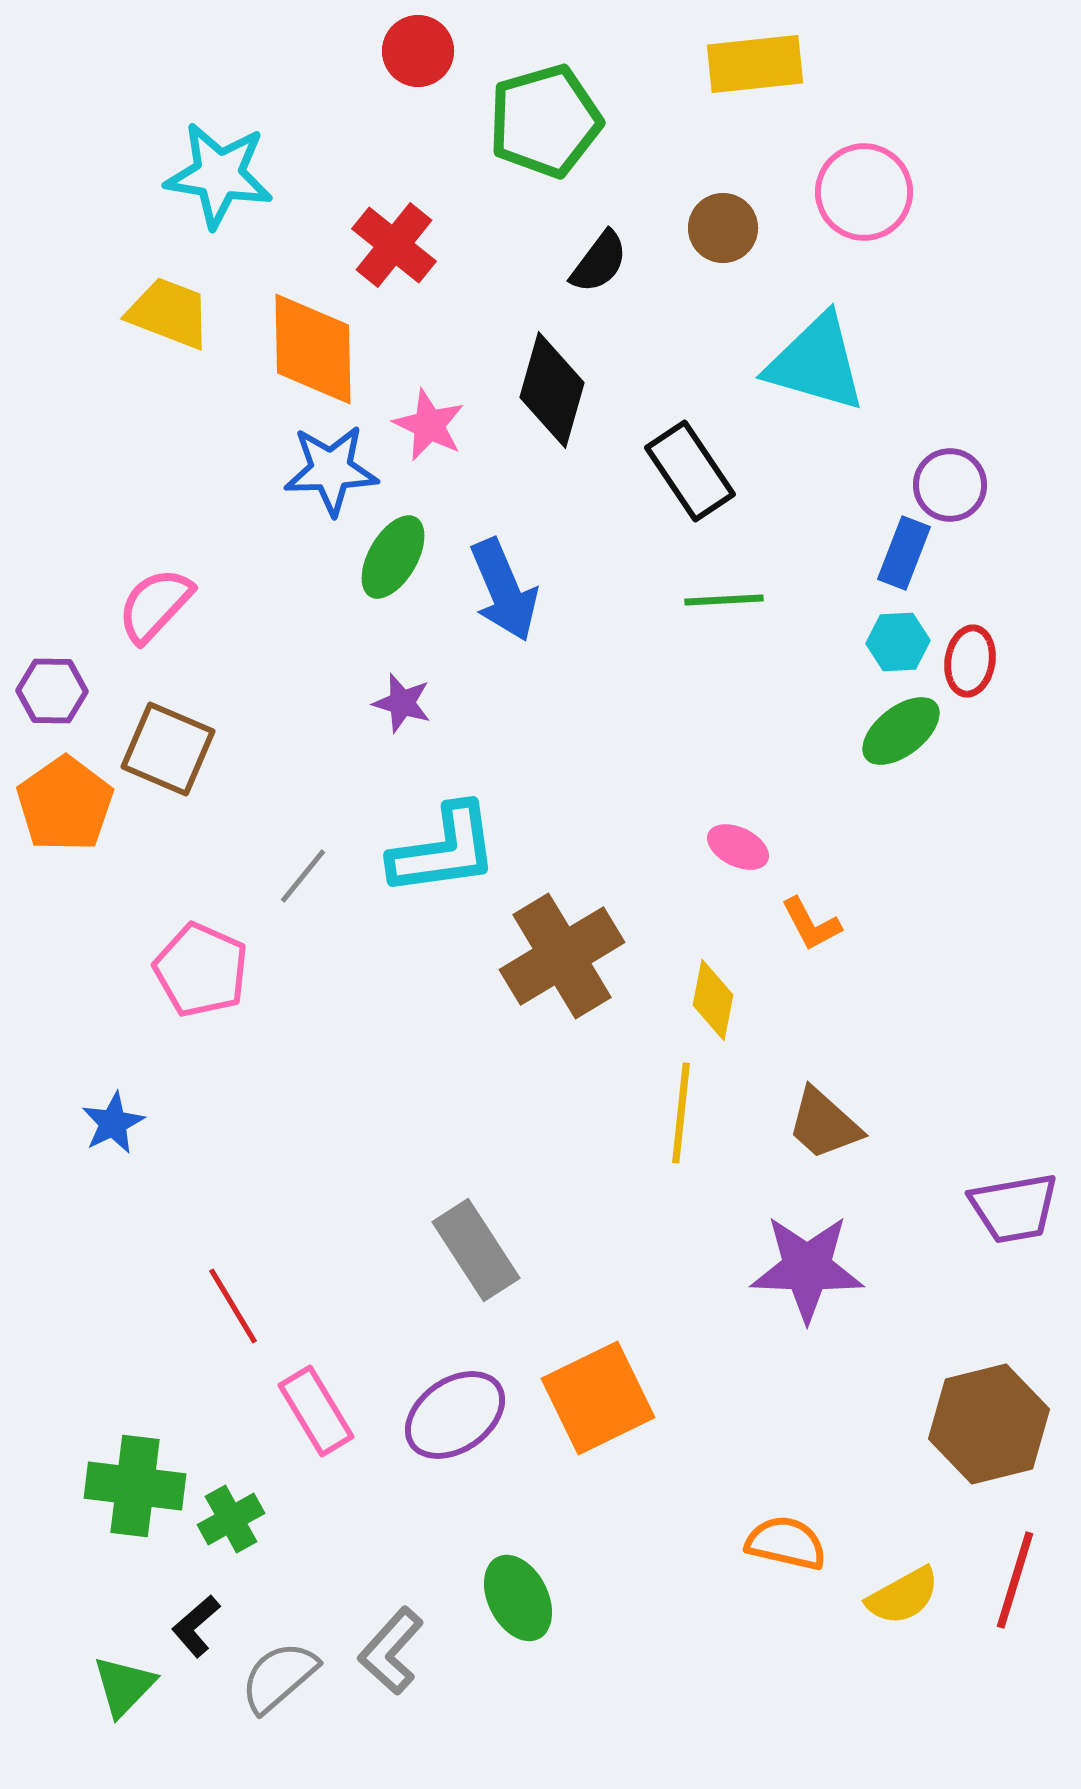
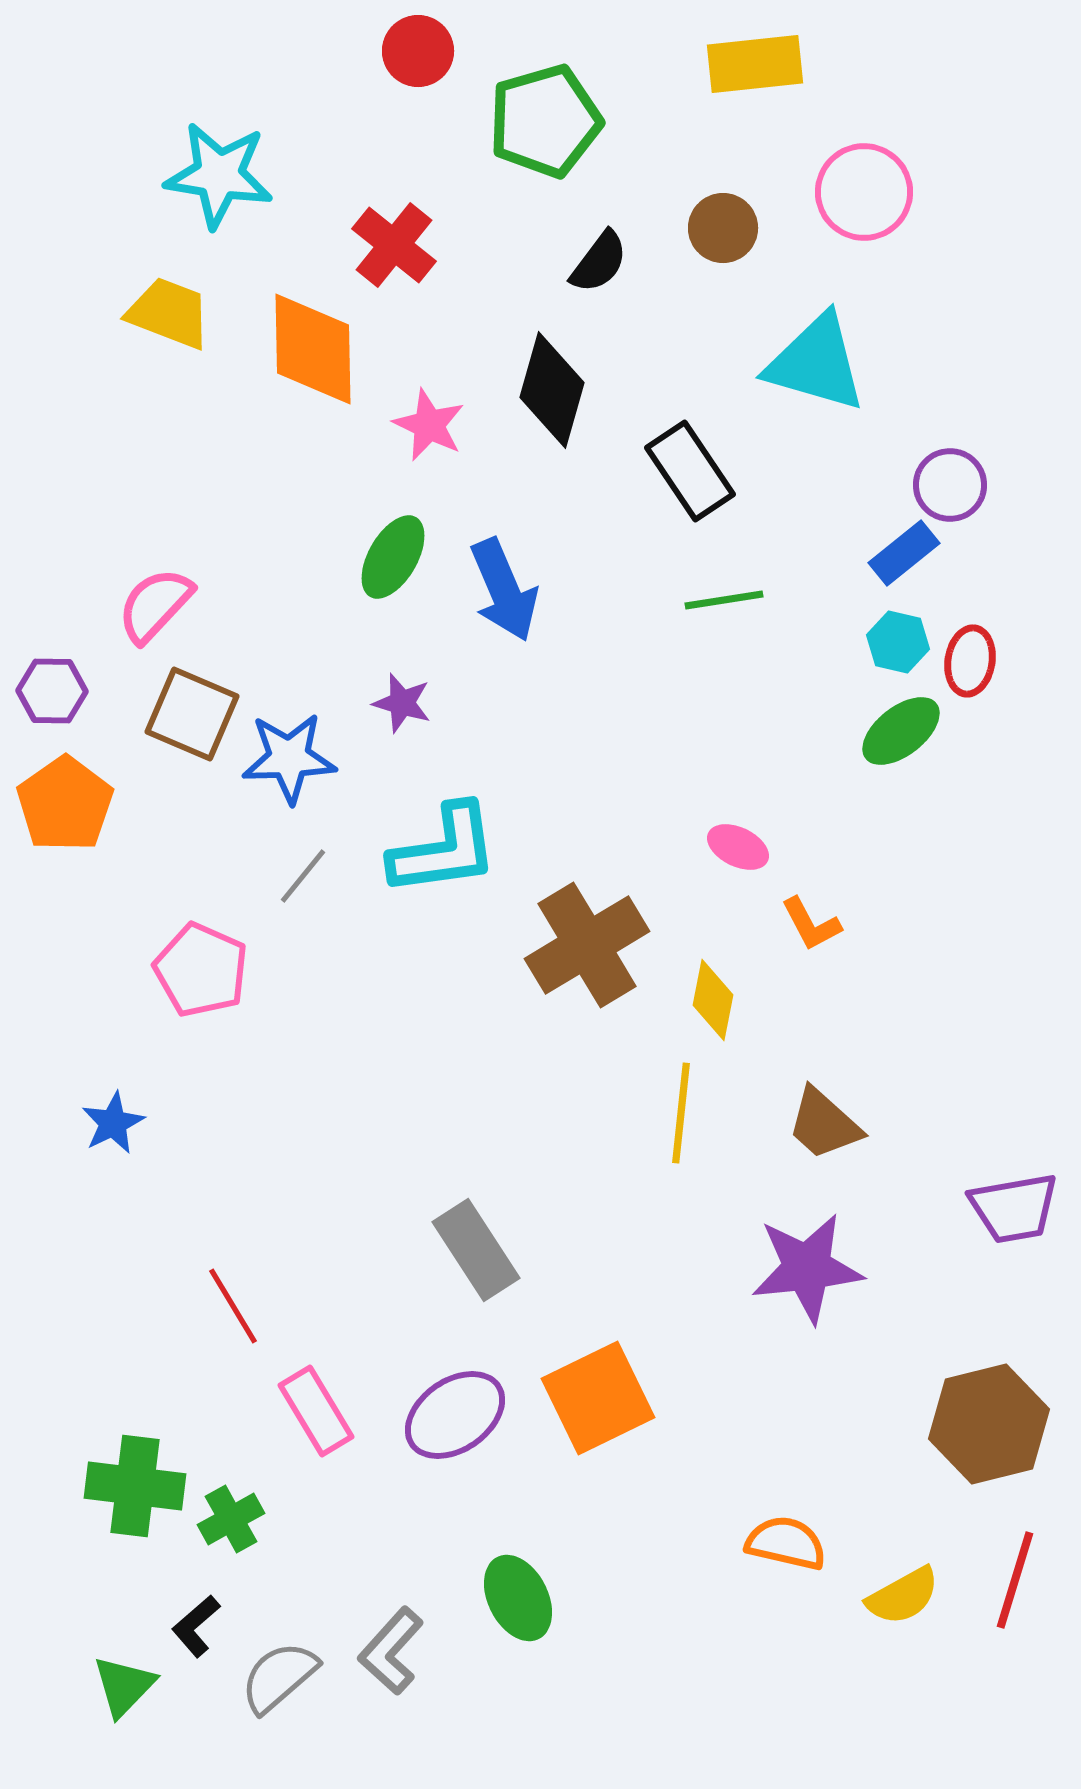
blue star at (331, 470): moved 42 px left, 288 px down
blue rectangle at (904, 553): rotated 30 degrees clockwise
green line at (724, 600): rotated 6 degrees counterclockwise
cyan hexagon at (898, 642): rotated 16 degrees clockwise
brown square at (168, 749): moved 24 px right, 35 px up
brown cross at (562, 956): moved 25 px right, 11 px up
purple star at (807, 1268): rotated 8 degrees counterclockwise
